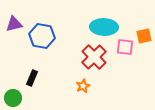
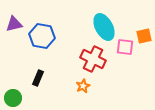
cyan ellipse: rotated 60 degrees clockwise
red cross: moved 1 px left, 2 px down; rotated 20 degrees counterclockwise
black rectangle: moved 6 px right
